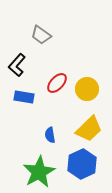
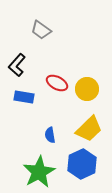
gray trapezoid: moved 5 px up
red ellipse: rotated 75 degrees clockwise
